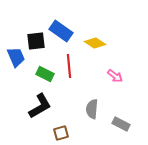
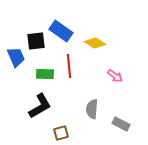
green rectangle: rotated 24 degrees counterclockwise
